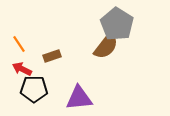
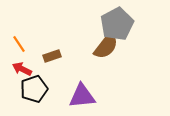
gray pentagon: rotated 12 degrees clockwise
black pentagon: rotated 20 degrees counterclockwise
purple triangle: moved 3 px right, 2 px up
